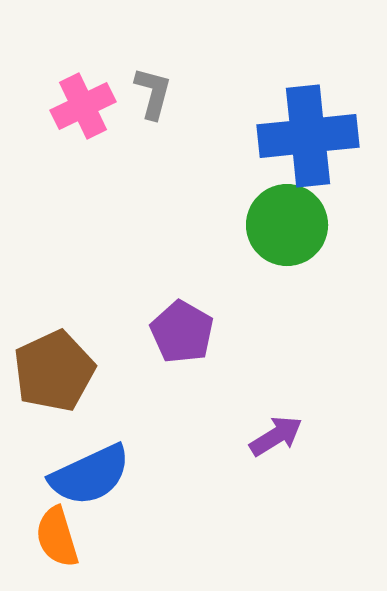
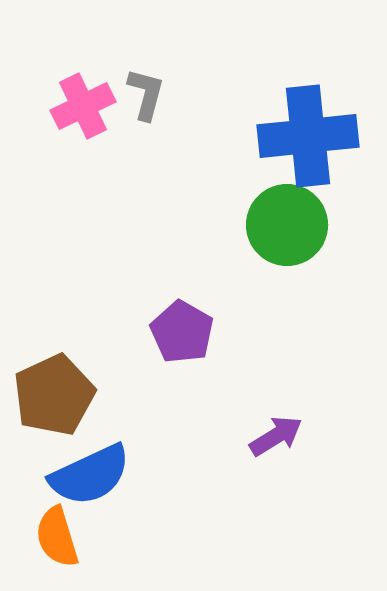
gray L-shape: moved 7 px left, 1 px down
brown pentagon: moved 24 px down
